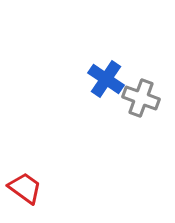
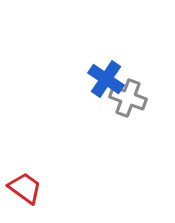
gray cross: moved 13 px left
